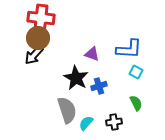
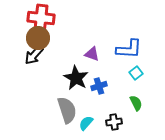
cyan square: moved 1 px down; rotated 24 degrees clockwise
